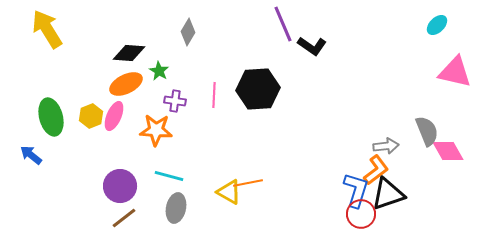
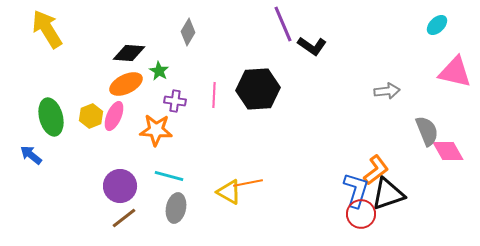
gray arrow: moved 1 px right, 55 px up
